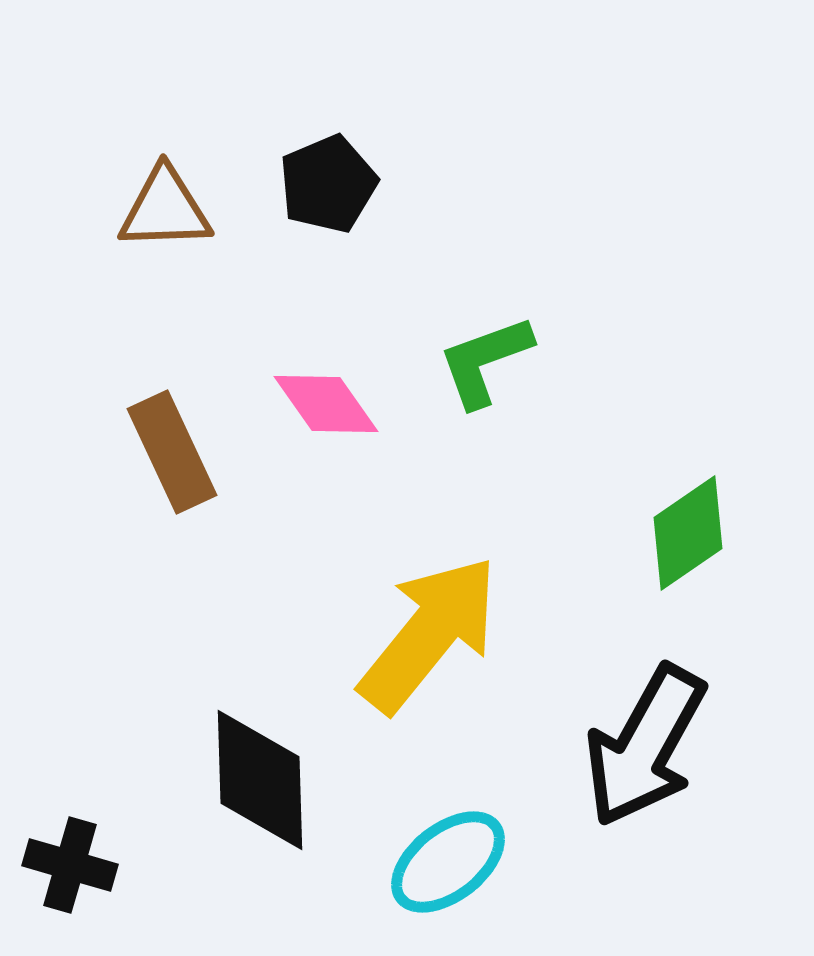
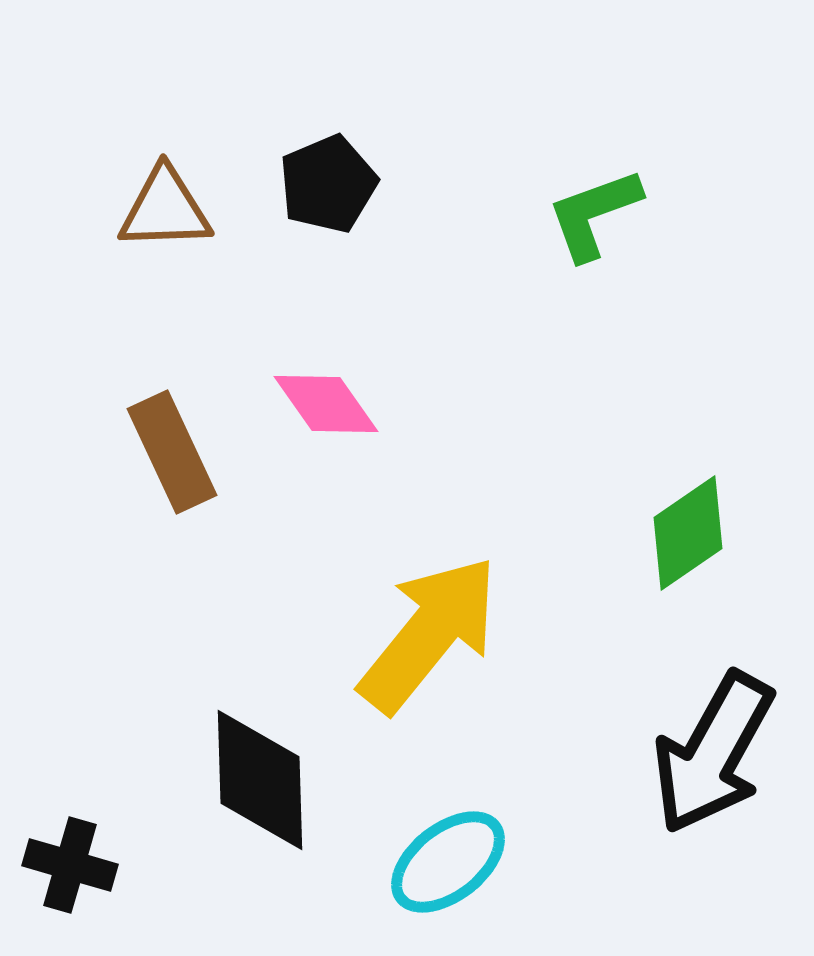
green L-shape: moved 109 px right, 147 px up
black arrow: moved 68 px right, 7 px down
